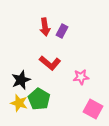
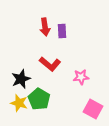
purple rectangle: rotated 32 degrees counterclockwise
red L-shape: moved 1 px down
black star: moved 1 px up
